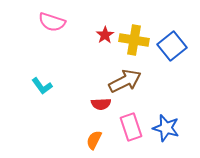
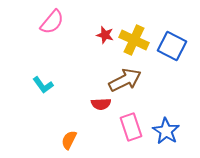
pink semicircle: rotated 68 degrees counterclockwise
red star: rotated 24 degrees counterclockwise
yellow cross: rotated 16 degrees clockwise
blue square: rotated 24 degrees counterclockwise
brown arrow: moved 1 px up
cyan L-shape: moved 1 px right, 1 px up
blue star: moved 3 px down; rotated 16 degrees clockwise
orange semicircle: moved 25 px left
